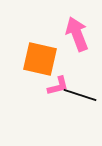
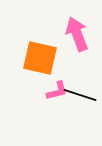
orange square: moved 1 px up
pink L-shape: moved 1 px left, 5 px down
